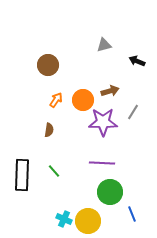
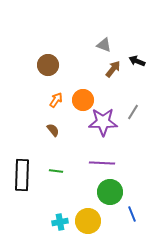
gray triangle: rotated 35 degrees clockwise
brown arrow: moved 3 px right, 22 px up; rotated 36 degrees counterclockwise
brown semicircle: moved 4 px right; rotated 48 degrees counterclockwise
green line: moved 2 px right; rotated 40 degrees counterclockwise
cyan cross: moved 4 px left, 3 px down; rotated 35 degrees counterclockwise
